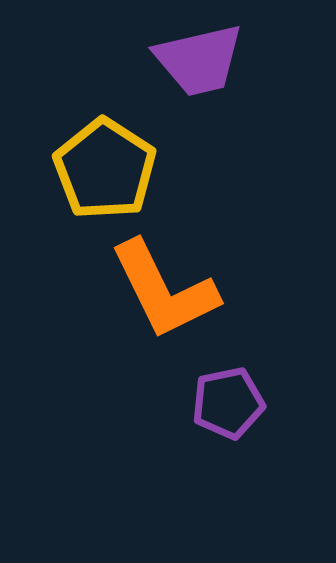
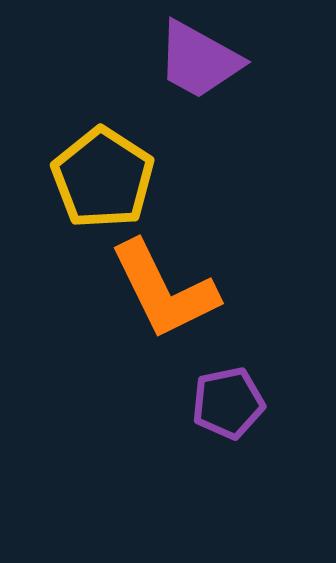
purple trapezoid: rotated 42 degrees clockwise
yellow pentagon: moved 2 px left, 9 px down
